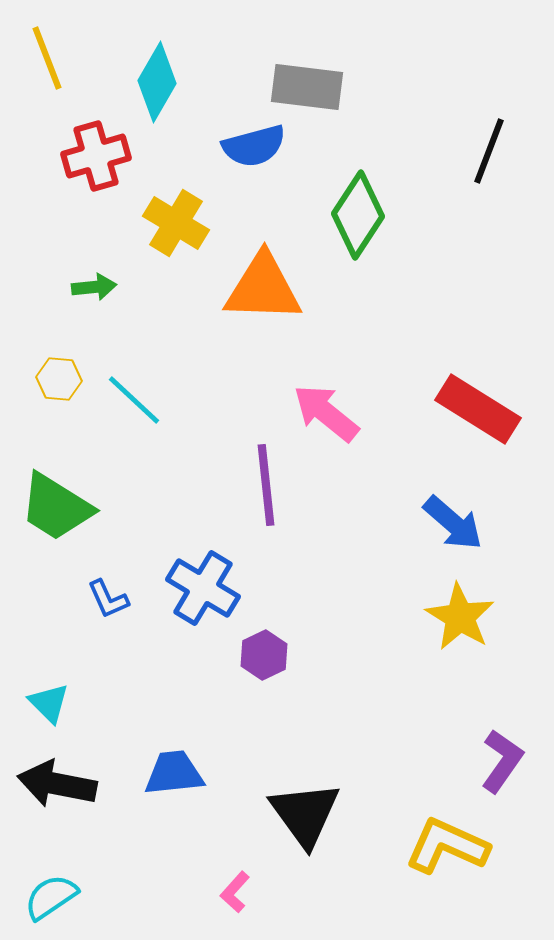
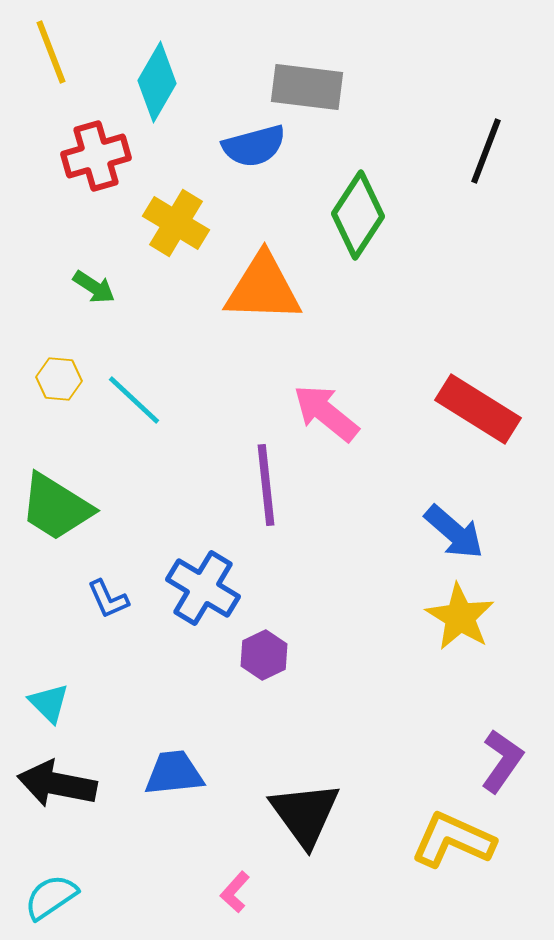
yellow line: moved 4 px right, 6 px up
black line: moved 3 px left
green arrow: rotated 39 degrees clockwise
blue arrow: moved 1 px right, 9 px down
yellow L-shape: moved 6 px right, 6 px up
